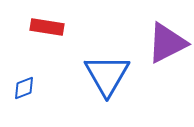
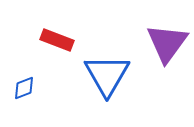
red rectangle: moved 10 px right, 13 px down; rotated 12 degrees clockwise
purple triangle: rotated 27 degrees counterclockwise
